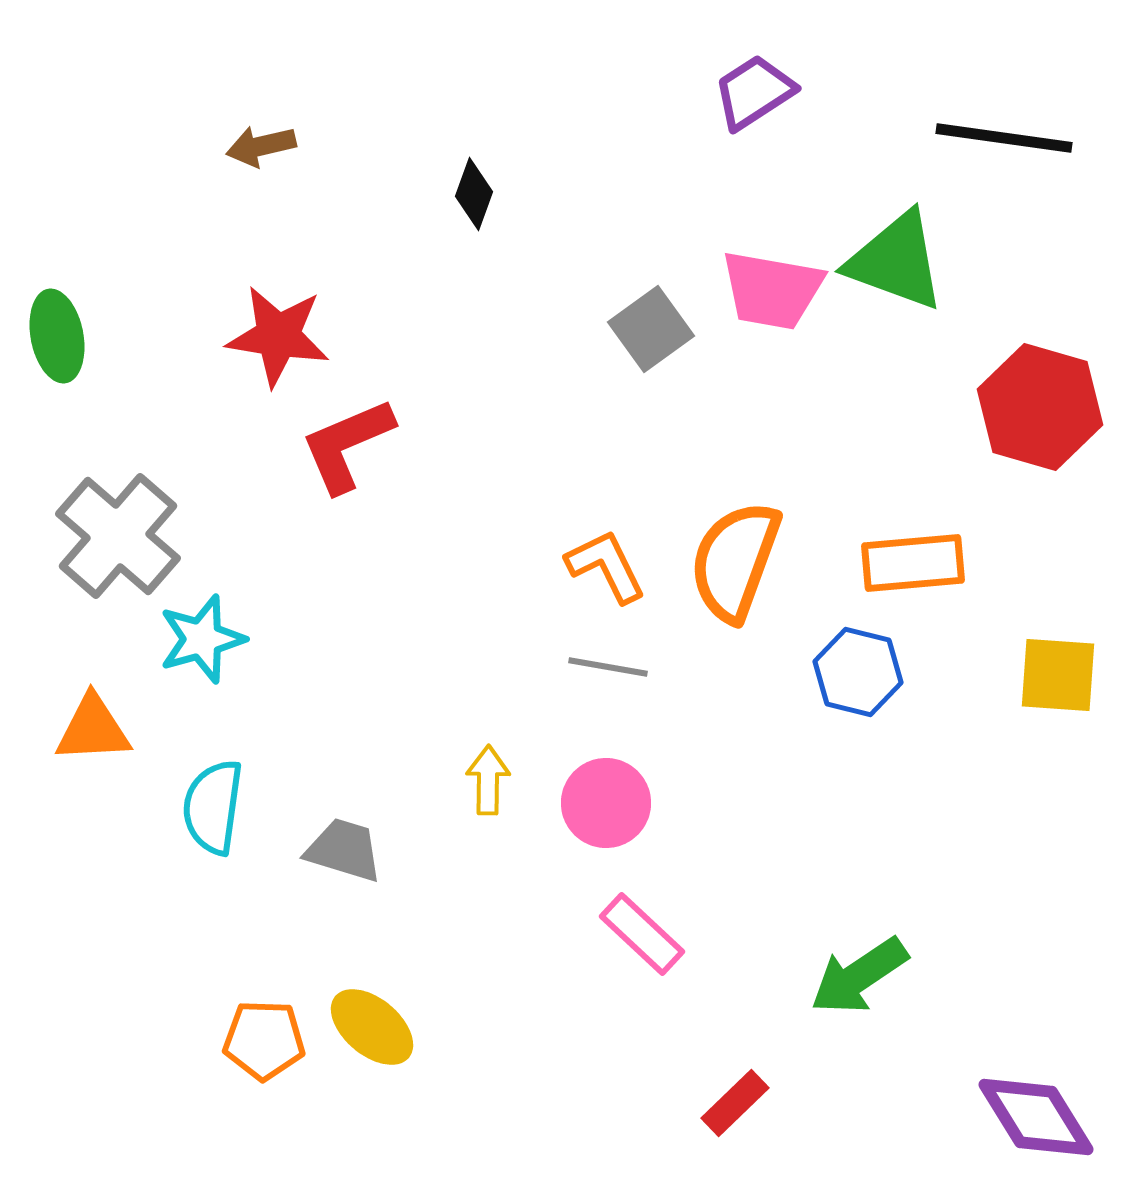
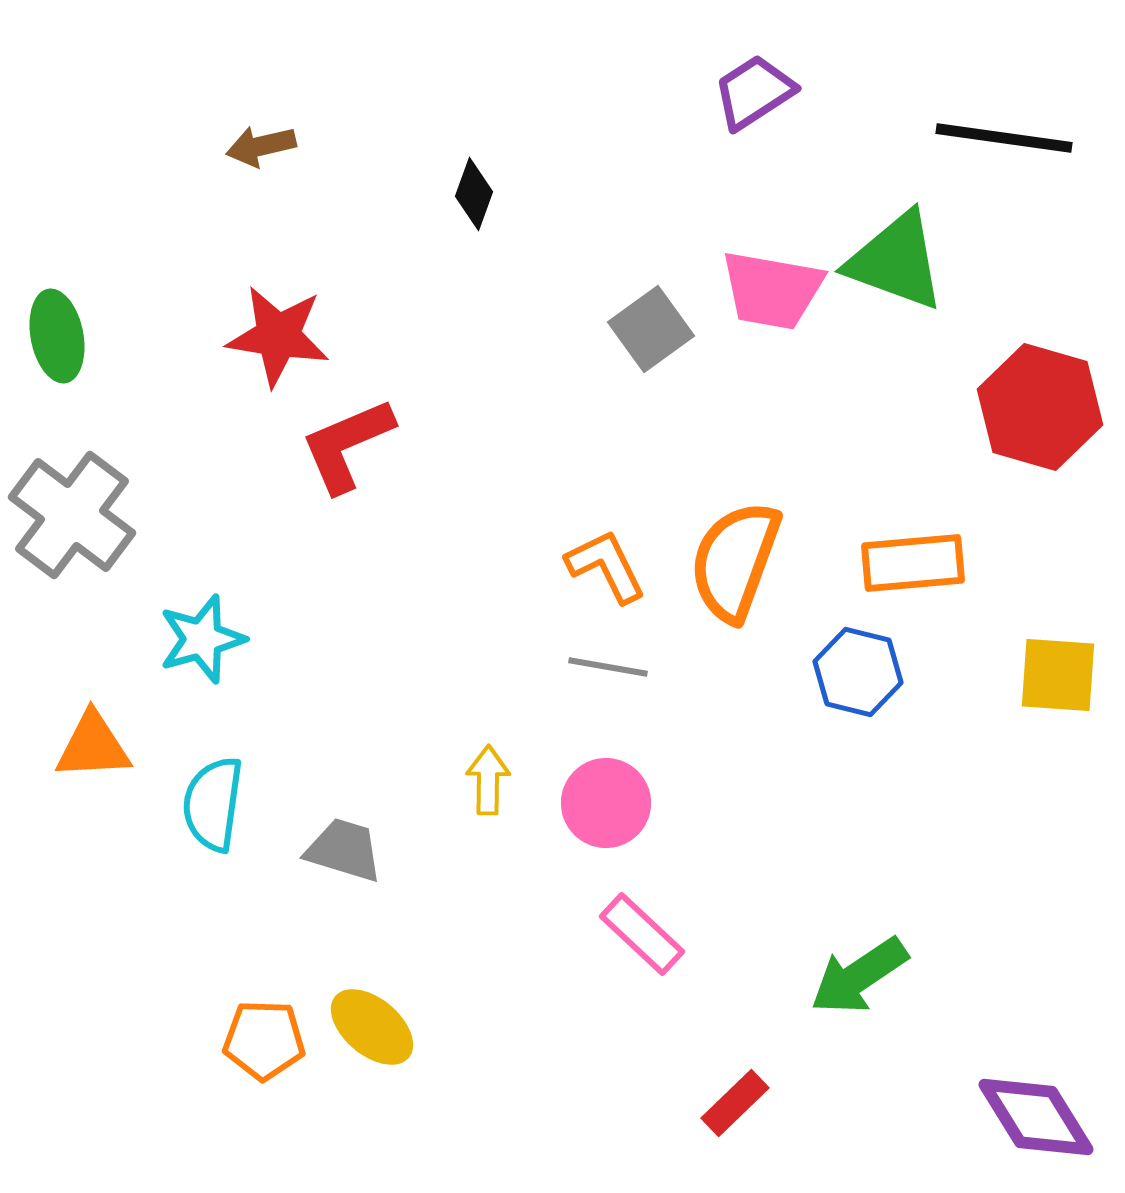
gray cross: moved 46 px left, 21 px up; rotated 4 degrees counterclockwise
orange triangle: moved 17 px down
cyan semicircle: moved 3 px up
